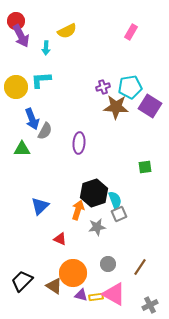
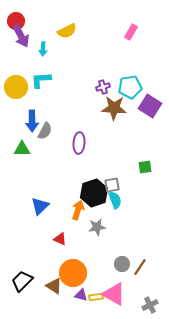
cyan arrow: moved 3 px left, 1 px down
brown star: moved 2 px left, 1 px down
blue arrow: moved 2 px down; rotated 20 degrees clockwise
gray square: moved 7 px left, 29 px up; rotated 14 degrees clockwise
gray circle: moved 14 px right
